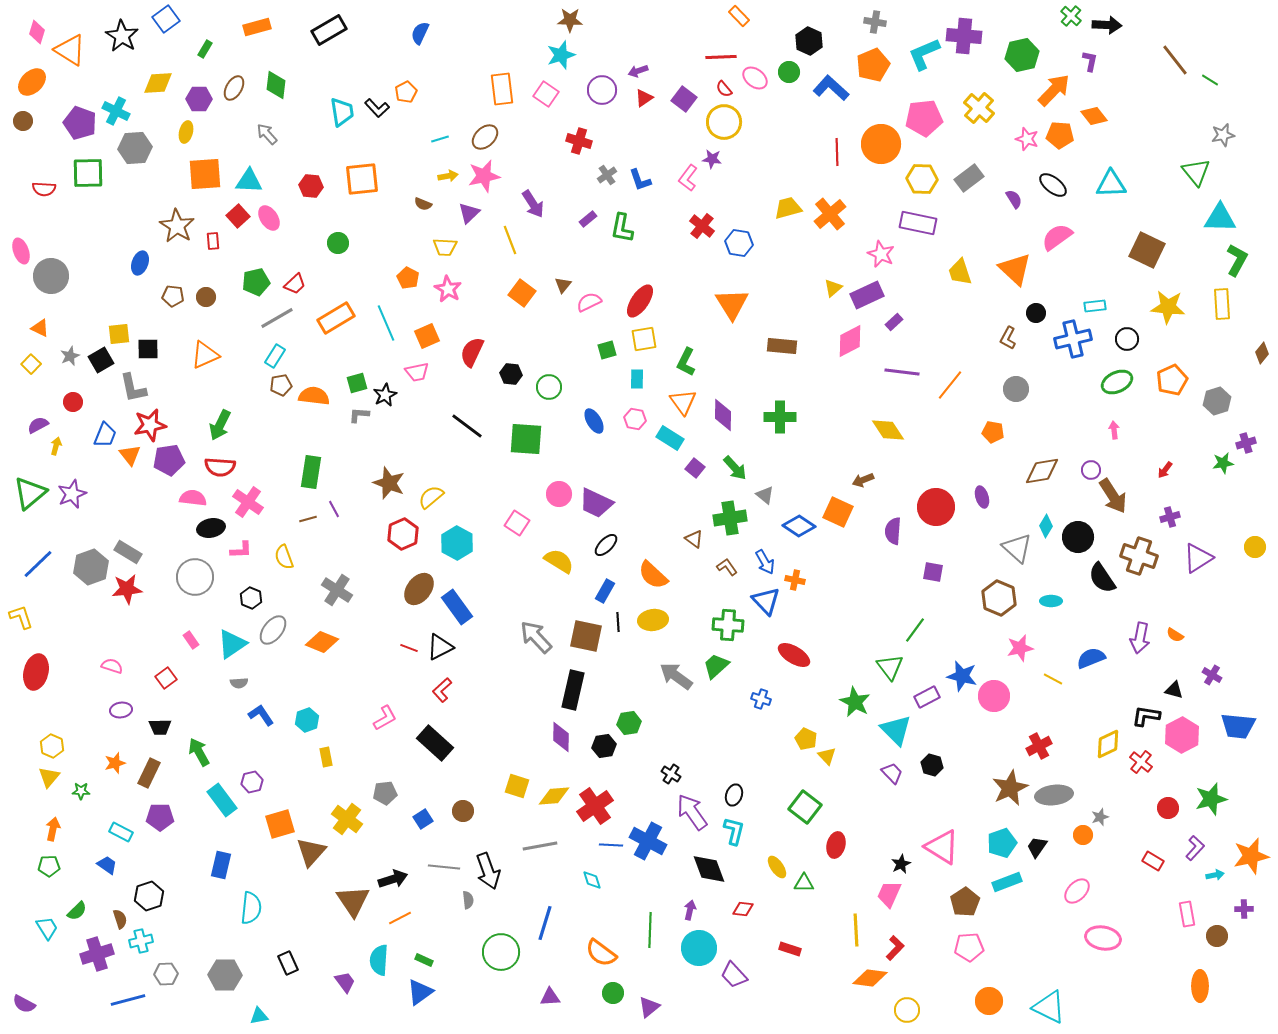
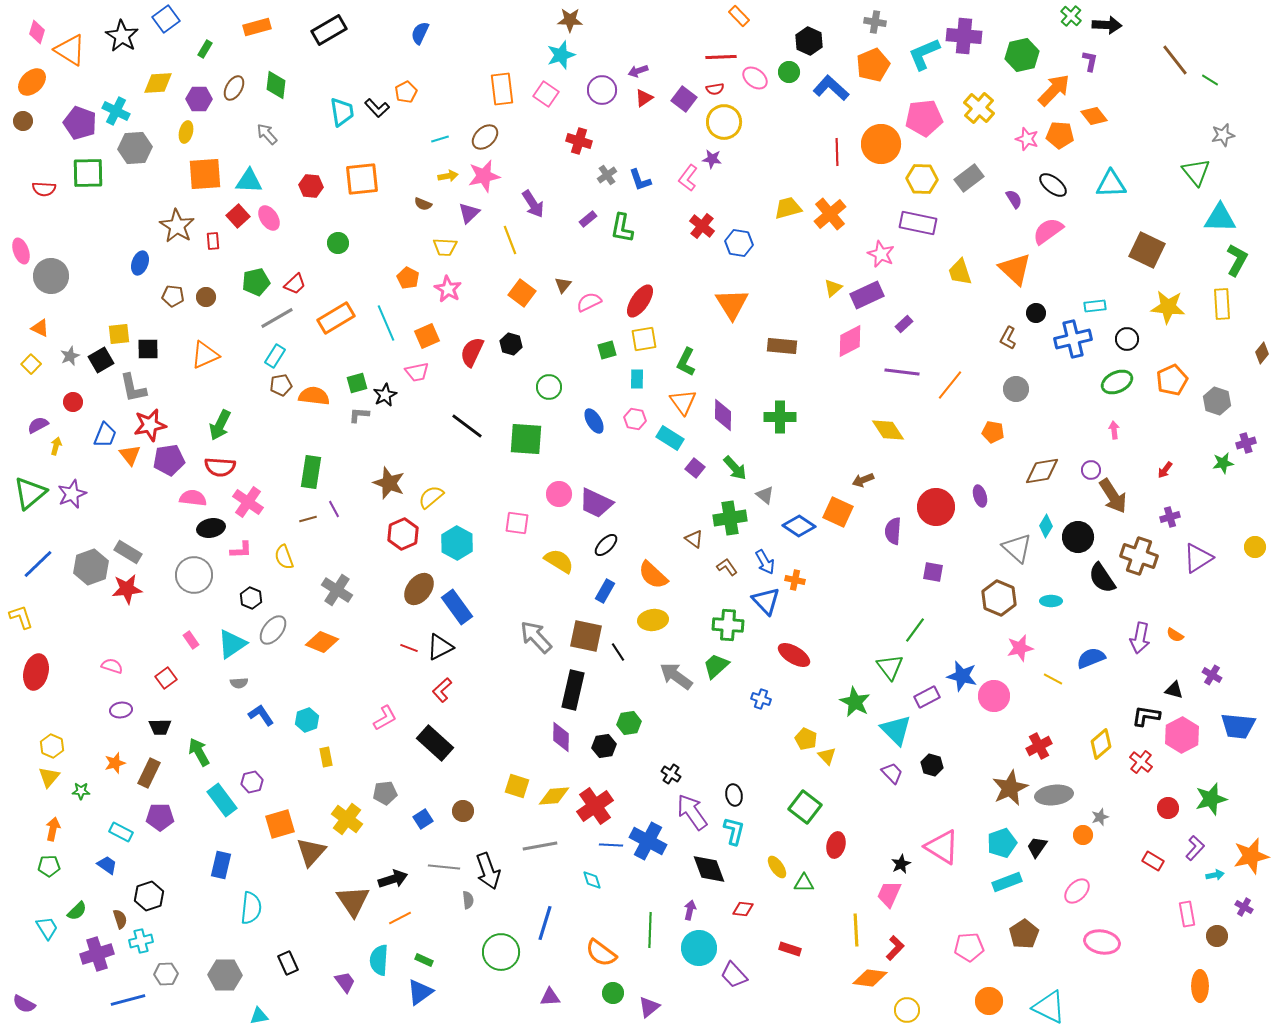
red semicircle at (724, 89): moved 9 px left; rotated 60 degrees counterclockwise
pink semicircle at (1057, 237): moved 9 px left, 6 px up
purple rectangle at (894, 322): moved 10 px right, 2 px down
black hexagon at (511, 374): moved 30 px up; rotated 10 degrees clockwise
gray hexagon at (1217, 401): rotated 24 degrees counterclockwise
purple ellipse at (982, 497): moved 2 px left, 1 px up
pink square at (517, 523): rotated 25 degrees counterclockwise
gray circle at (195, 577): moved 1 px left, 2 px up
black line at (618, 622): moved 30 px down; rotated 30 degrees counterclockwise
yellow diamond at (1108, 744): moved 7 px left; rotated 16 degrees counterclockwise
black ellipse at (734, 795): rotated 30 degrees counterclockwise
brown pentagon at (965, 902): moved 59 px right, 32 px down
purple cross at (1244, 909): moved 2 px up; rotated 30 degrees clockwise
pink ellipse at (1103, 938): moved 1 px left, 4 px down
